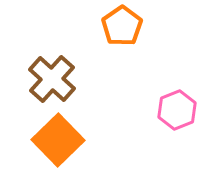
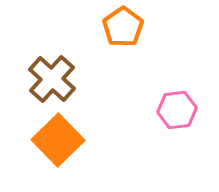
orange pentagon: moved 1 px right, 1 px down
pink hexagon: rotated 15 degrees clockwise
